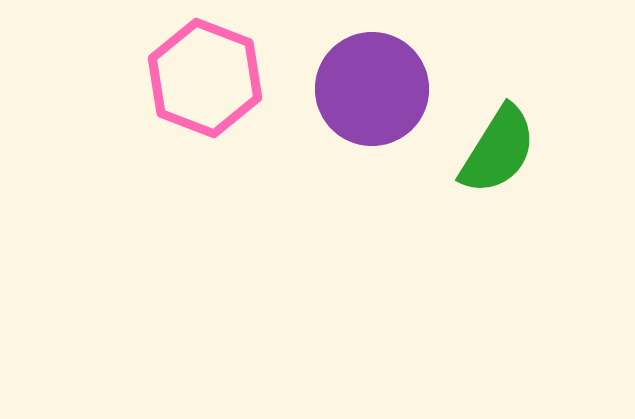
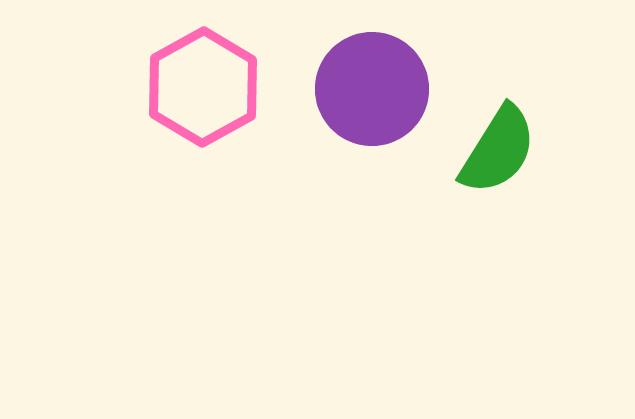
pink hexagon: moved 2 px left, 9 px down; rotated 10 degrees clockwise
